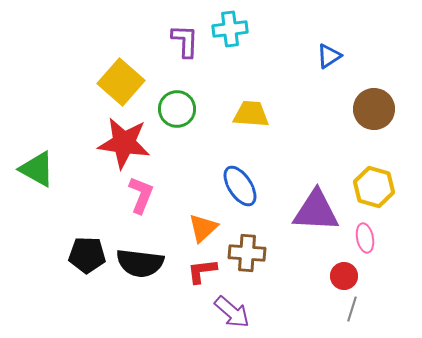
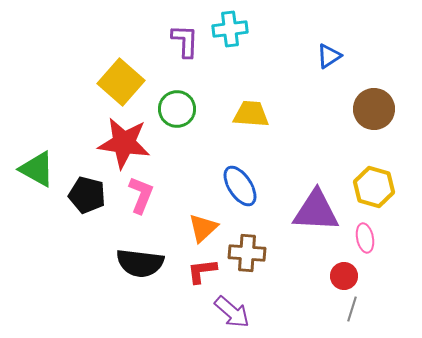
black pentagon: moved 60 px up; rotated 12 degrees clockwise
